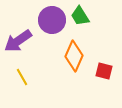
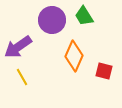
green trapezoid: moved 4 px right
purple arrow: moved 6 px down
